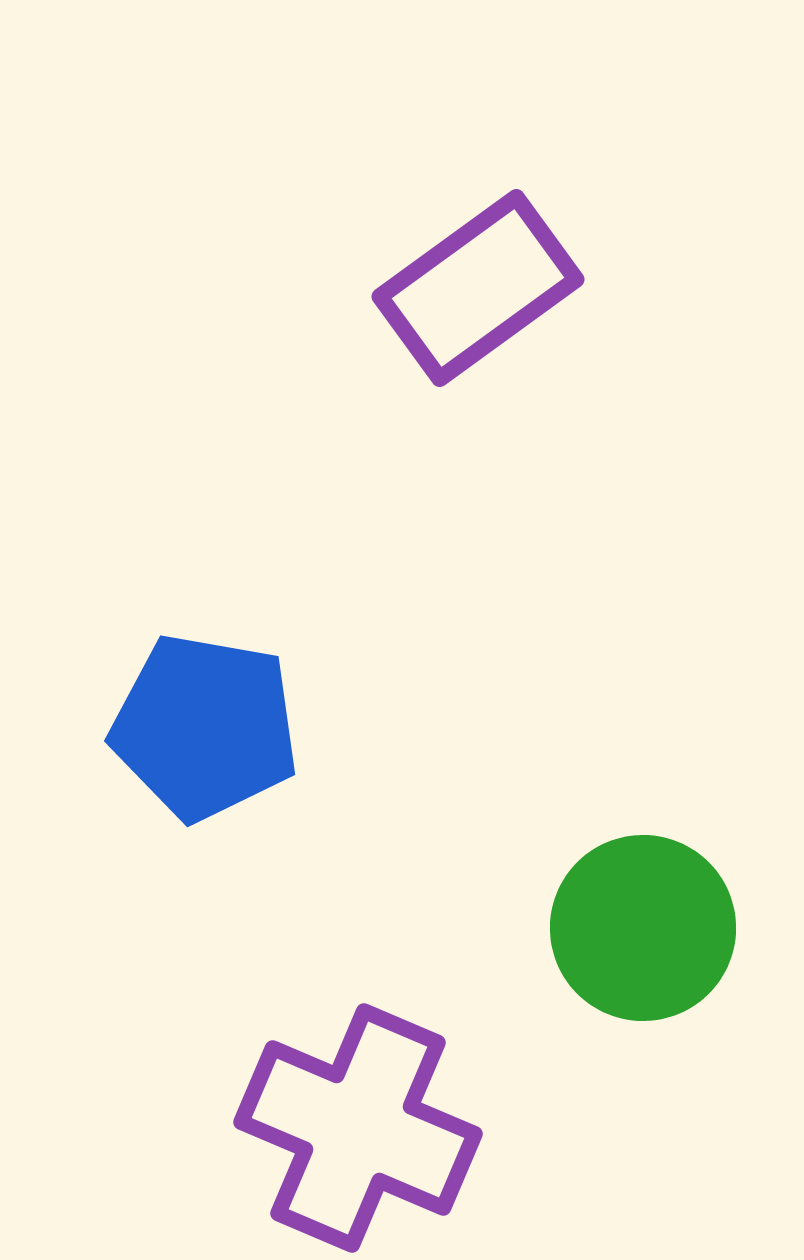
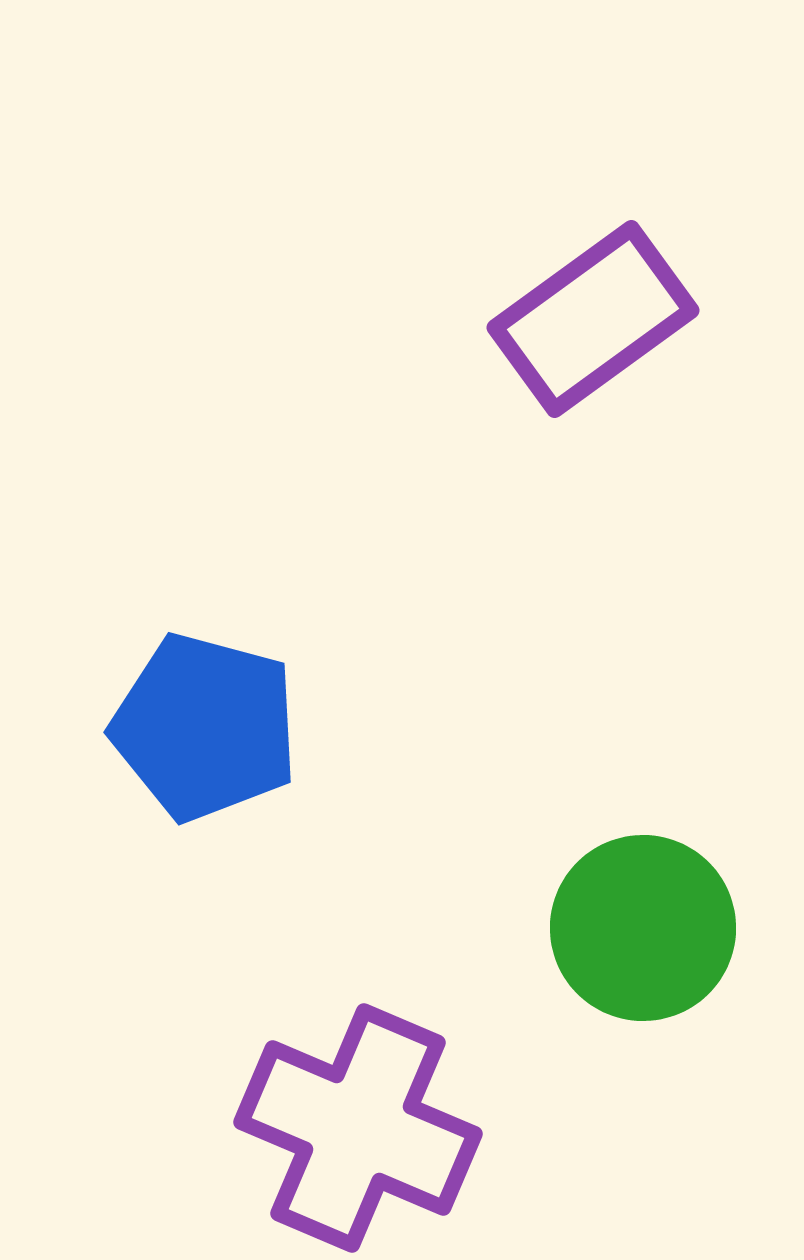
purple rectangle: moved 115 px right, 31 px down
blue pentagon: rotated 5 degrees clockwise
